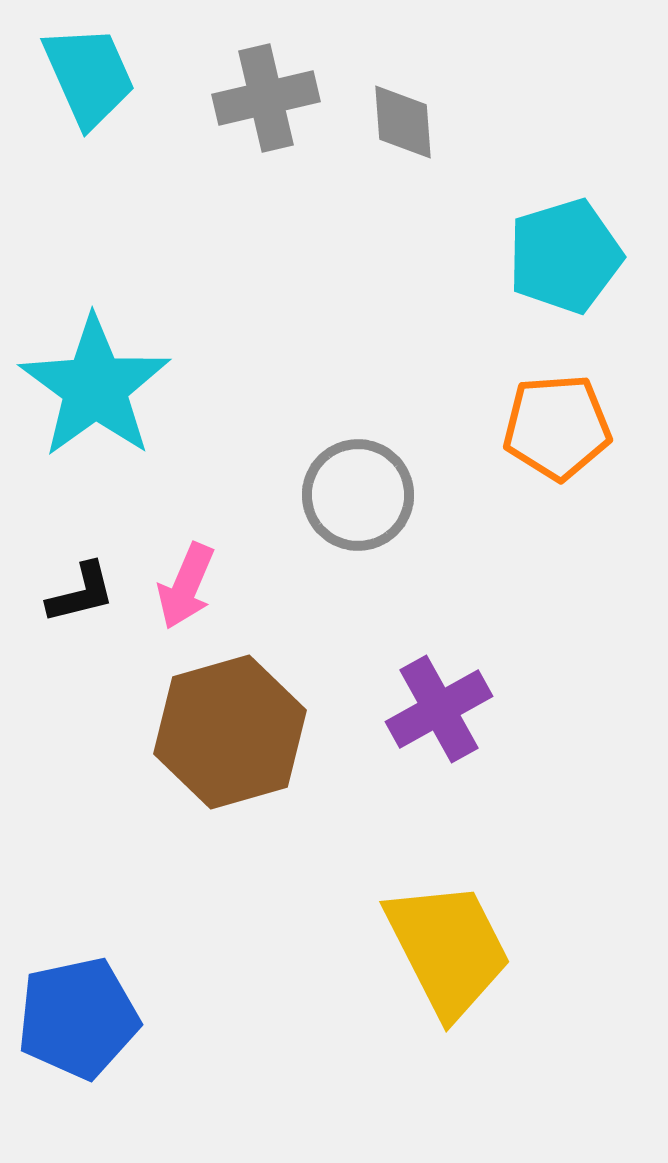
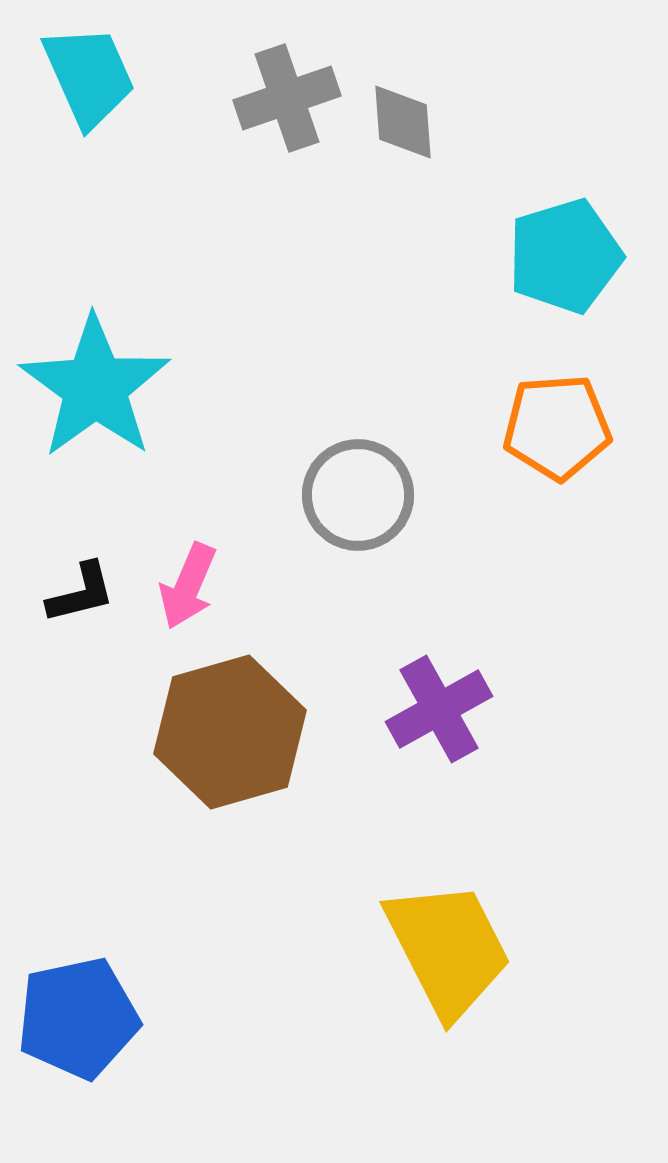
gray cross: moved 21 px right; rotated 6 degrees counterclockwise
pink arrow: moved 2 px right
